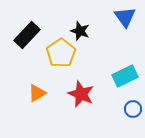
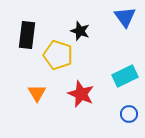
black rectangle: rotated 36 degrees counterclockwise
yellow pentagon: moved 3 px left, 2 px down; rotated 20 degrees counterclockwise
orange triangle: rotated 30 degrees counterclockwise
blue circle: moved 4 px left, 5 px down
